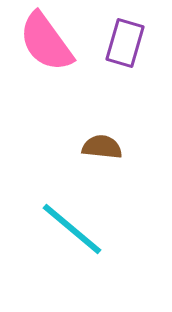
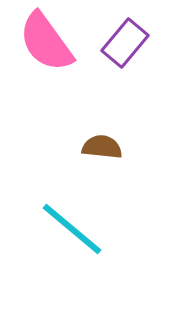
purple rectangle: rotated 24 degrees clockwise
